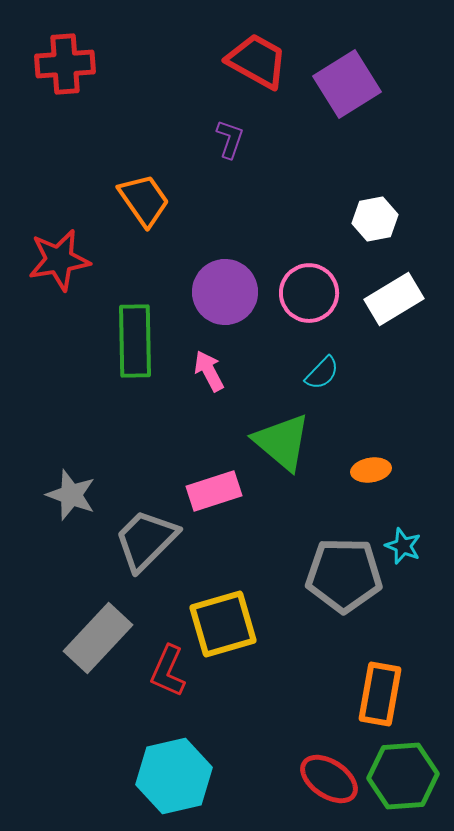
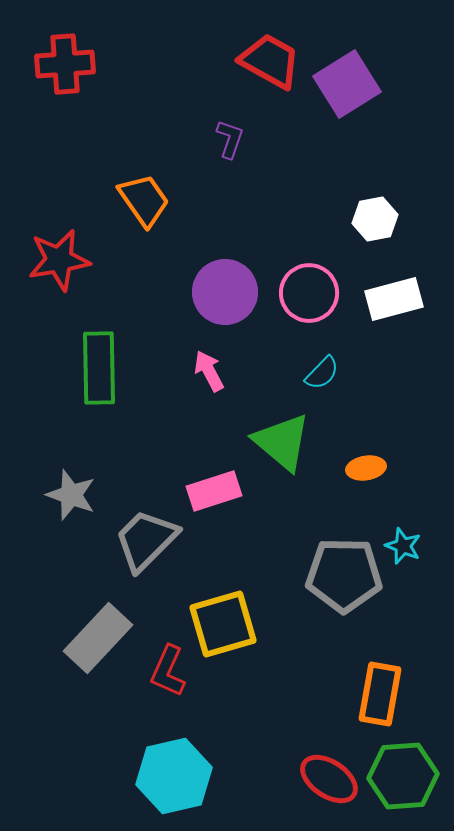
red trapezoid: moved 13 px right
white rectangle: rotated 16 degrees clockwise
green rectangle: moved 36 px left, 27 px down
orange ellipse: moved 5 px left, 2 px up
